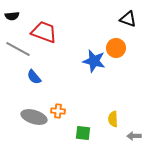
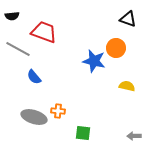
yellow semicircle: moved 14 px right, 33 px up; rotated 105 degrees clockwise
